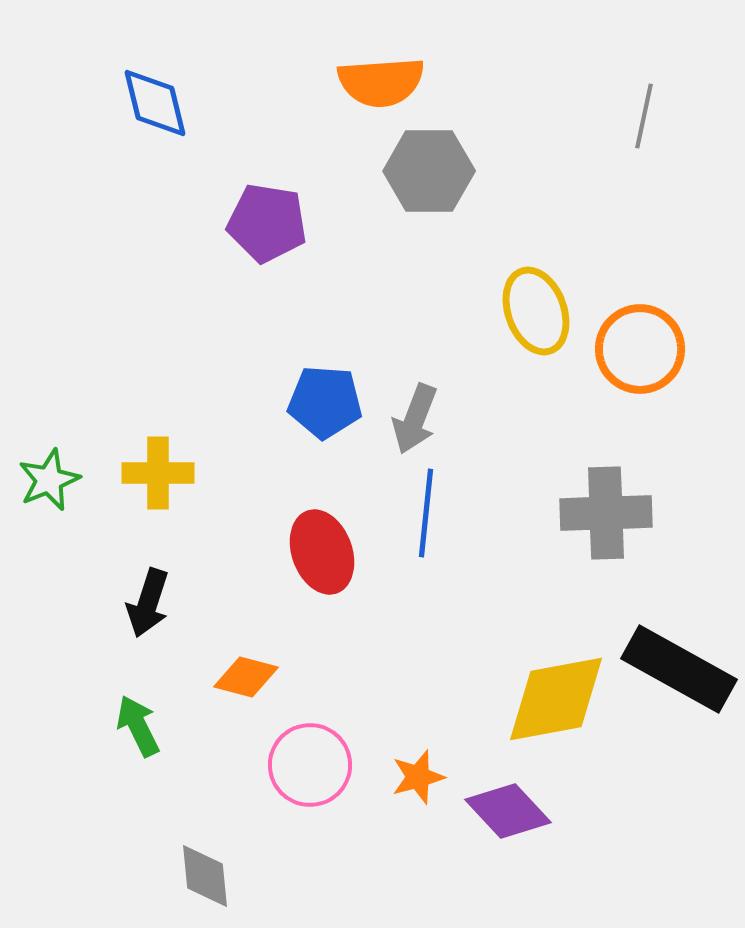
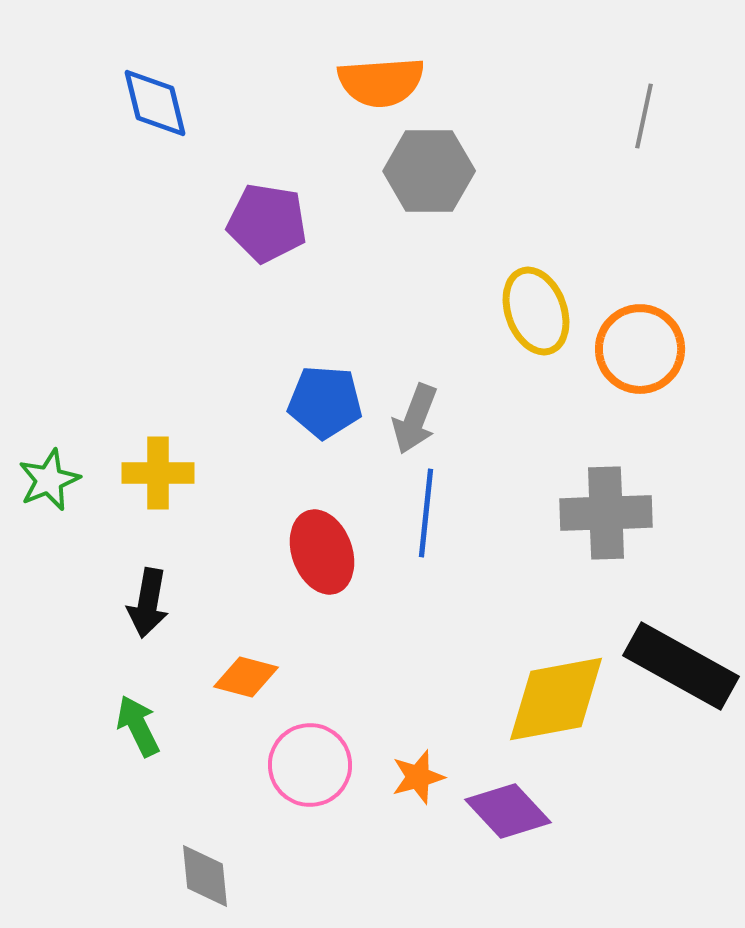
black arrow: rotated 8 degrees counterclockwise
black rectangle: moved 2 px right, 3 px up
